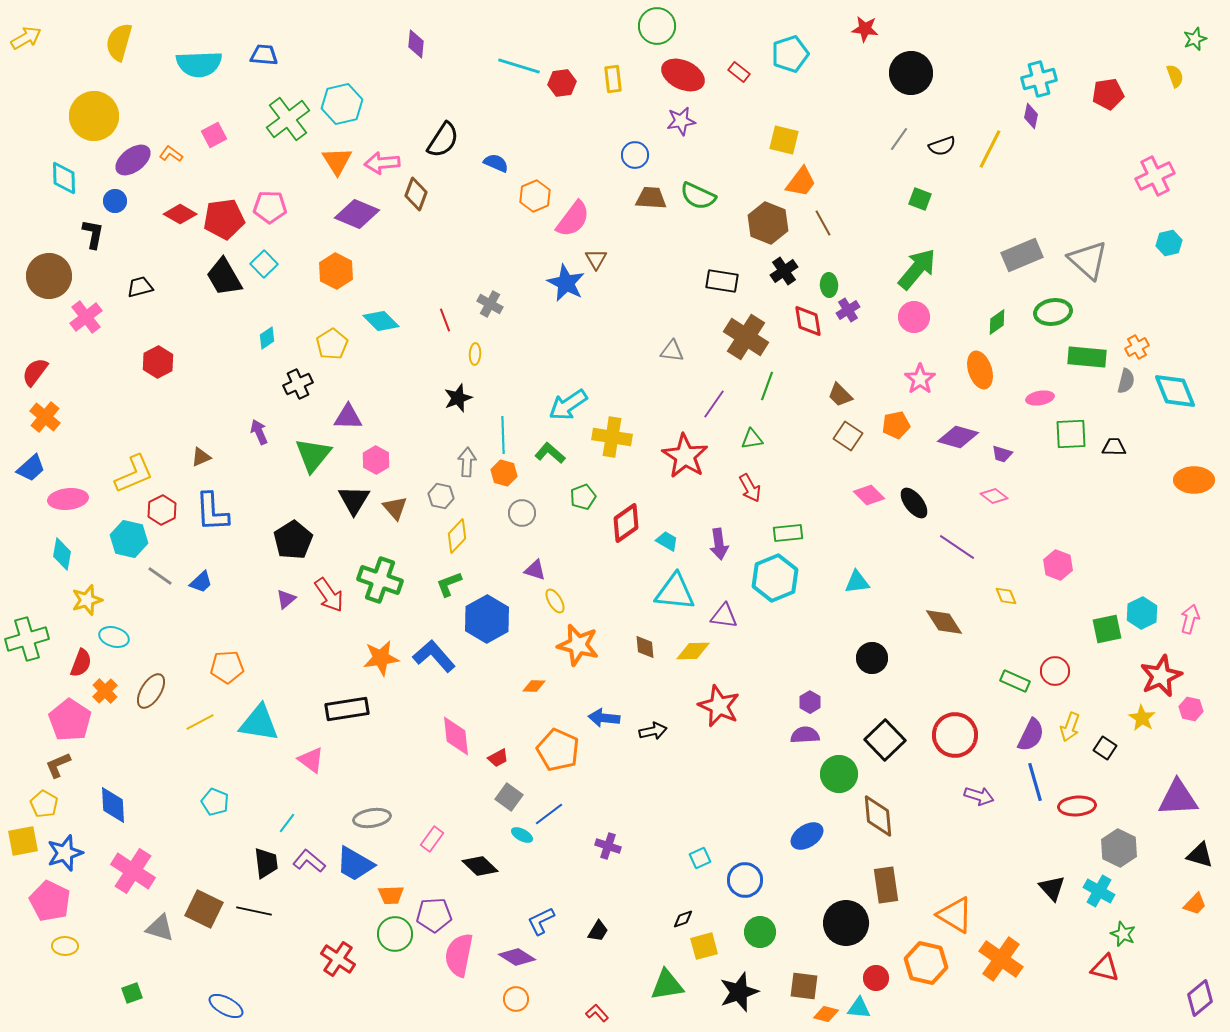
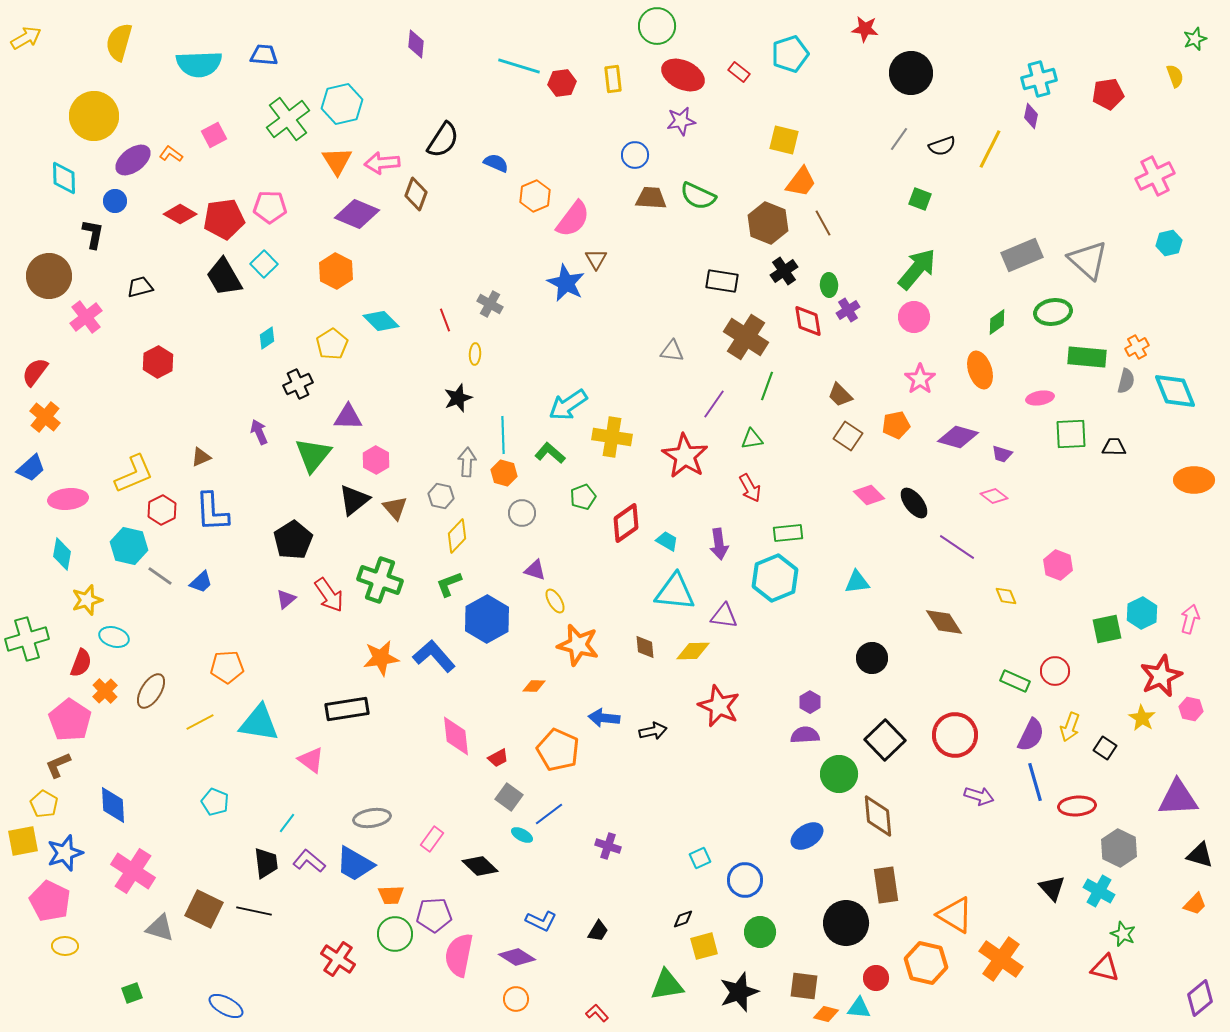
black triangle at (354, 500): rotated 20 degrees clockwise
cyan hexagon at (129, 539): moved 7 px down
blue L-shape at (541, 921): rotated 128 degrees counterclockwise
